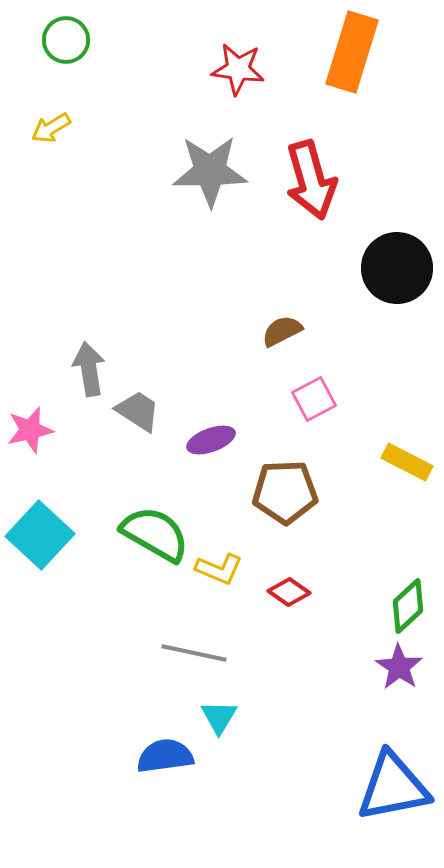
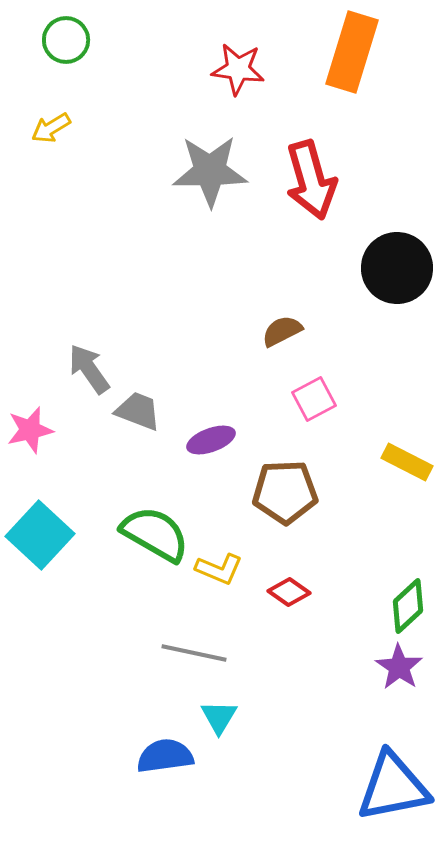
gray arrow: rotated 26 degrees counterclockwise
gray trapezoid: rotated 12 degrees counterclockwise
